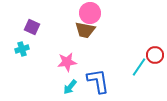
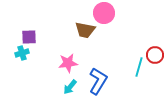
pink circle: moved 14 px right
purple square: moved 3 px left, 10 px down; rotated 28 degrees counterclockwise
cyan cross: moved 4 px down
pink star: moved 1 px right, 1 px down
cyan line: rotated 18 degrees counterclockwise
blue L-shape: rotated 40 degrees clockwise
